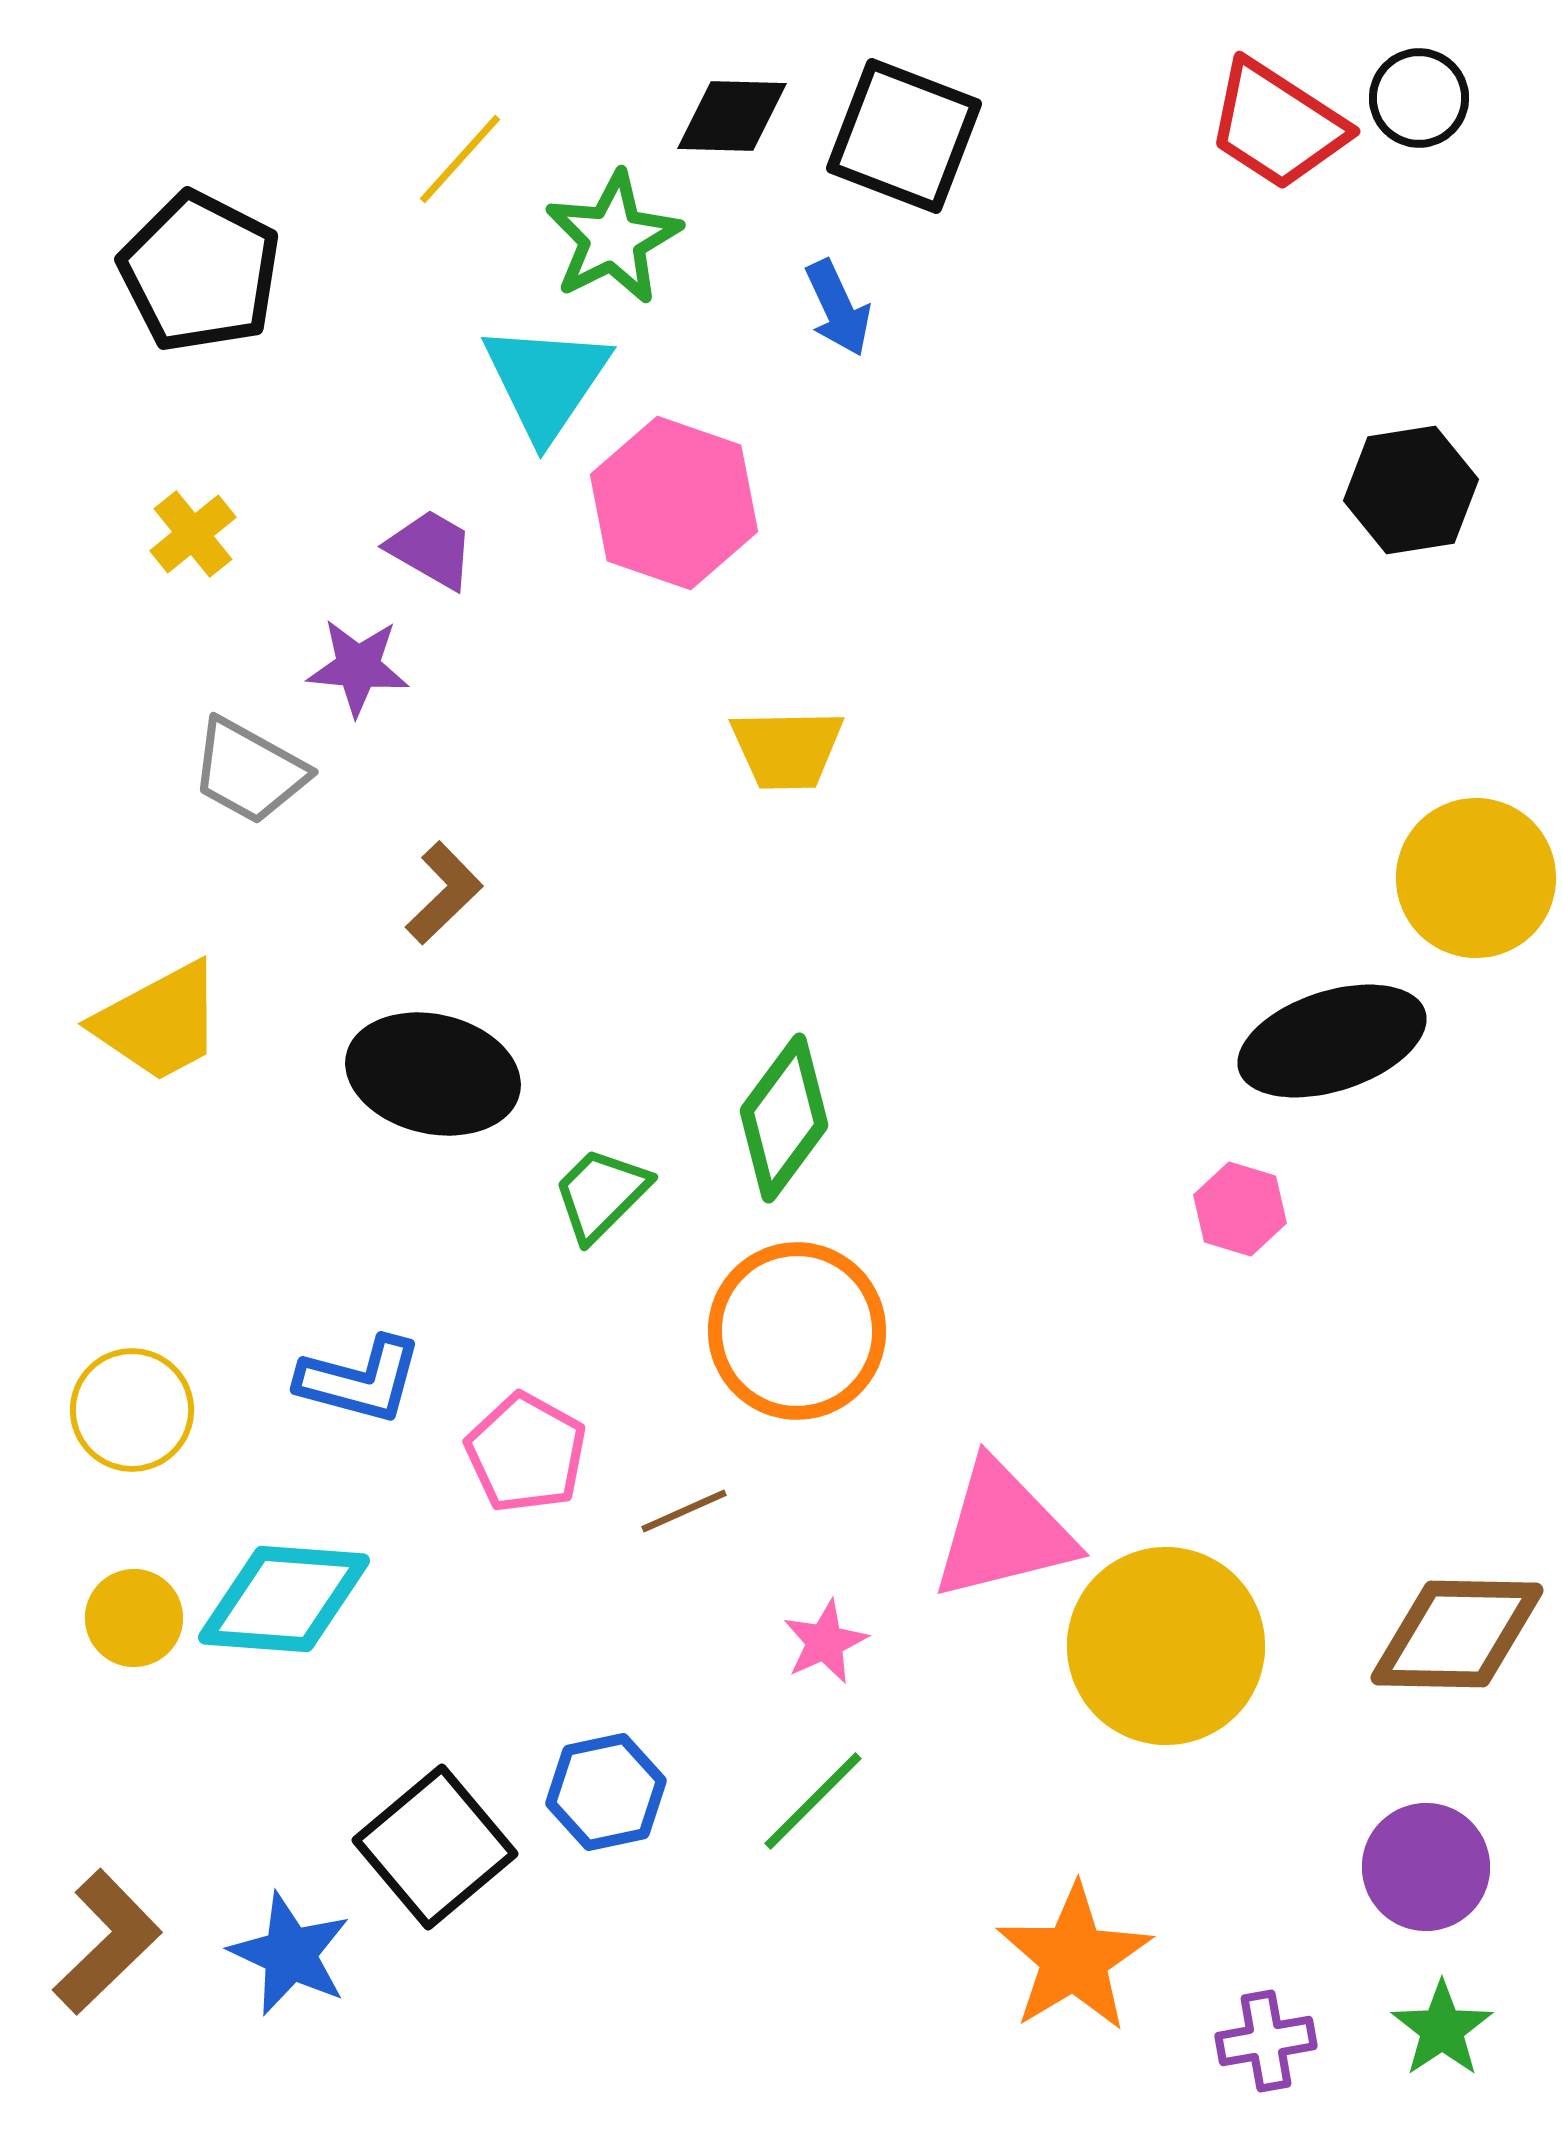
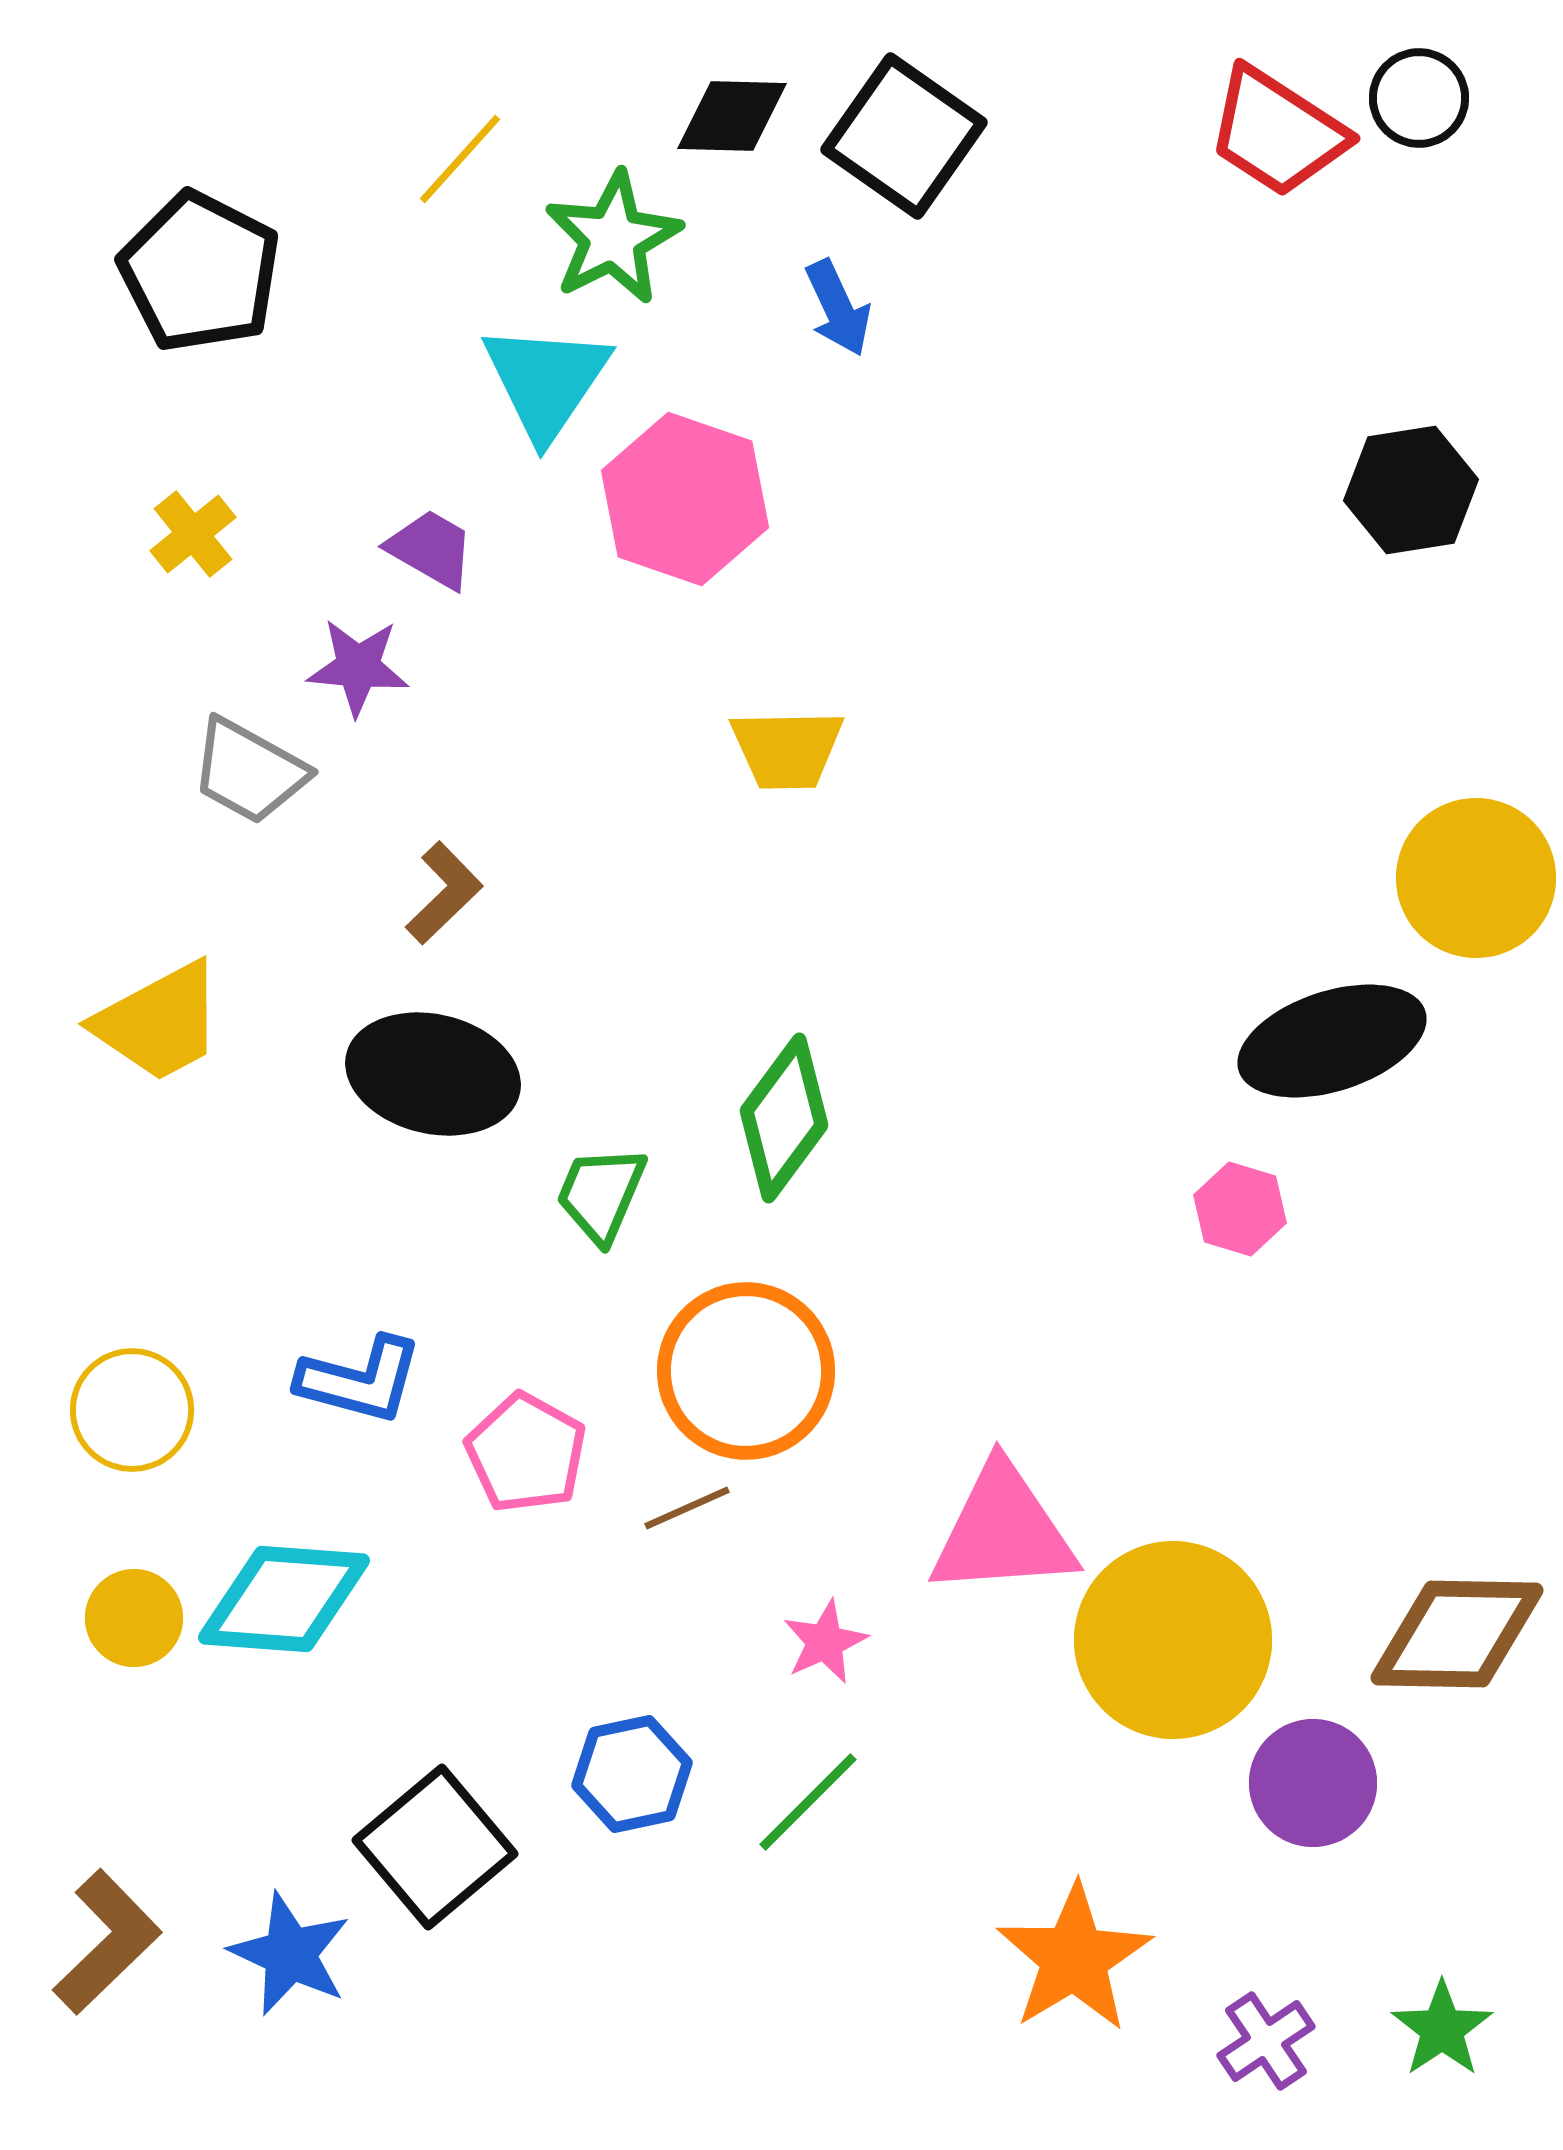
red trapezoid at (1277, 125): moved 7 px down
black square at (904, 136): rotated 14 degrees clockwise
pink hexagon at (674, 503): moved 11 px right, 4 px up
green trapezoid at (601, 1194): rotated 22 degrees counterclockwise
orange circle at (797, 1331): moved 51 px left, 40 px down
brown line at (684, 1511): moved 3 px right, 3 px up
pink triangle at (1003, 1531): rotated 10 degrees clockwise
yellow circle at (1166, 1646): moved 7 px right, 6 px up
blue hexagon at (606, 1792): moved 26 px right, 18 px up
green line at (813, 1801): moved 5 px left, 1 px down
purple circle at (1426, 1867): moved 113 px left, 84 px up
purple cross at (1266, 2041): rotated 24 degrees counterclockwise
